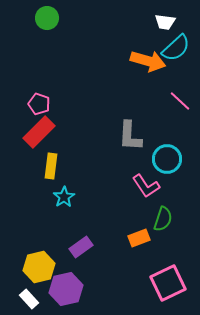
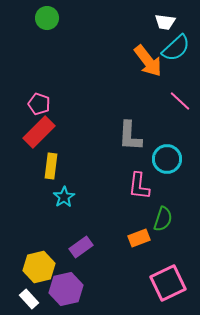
orange arrow: rotated 36 degrees clockwise
pink L-shape: moved 7 px left; rotated 40 degrees clockwise
